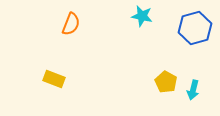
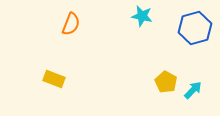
cyan arrow: rotated 150 degrees counterclockwise
